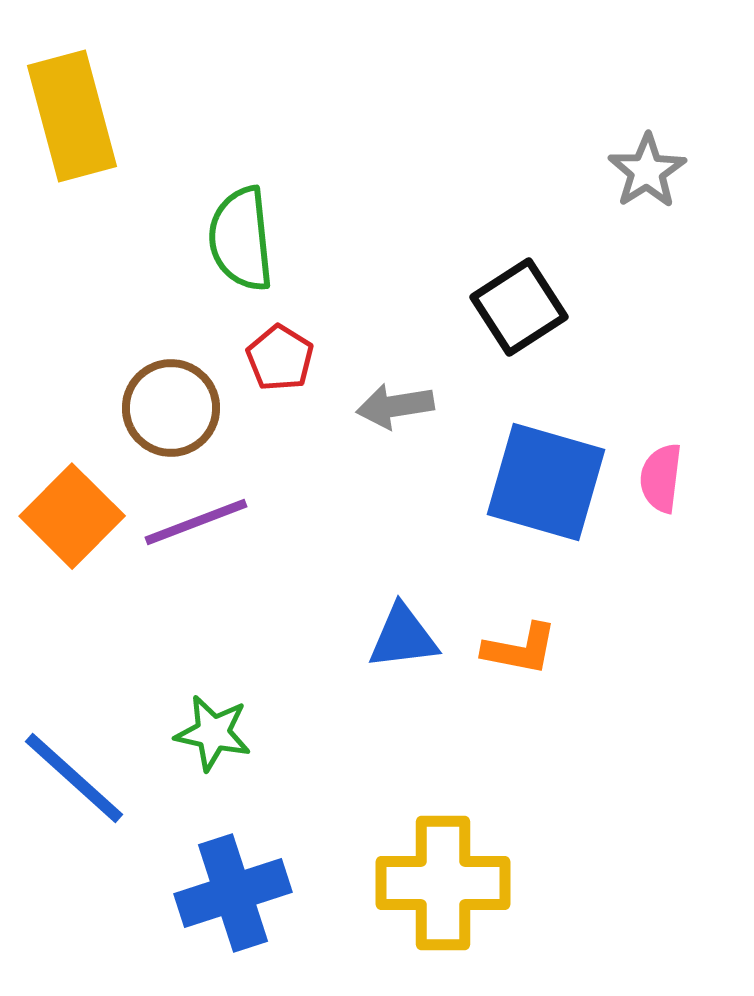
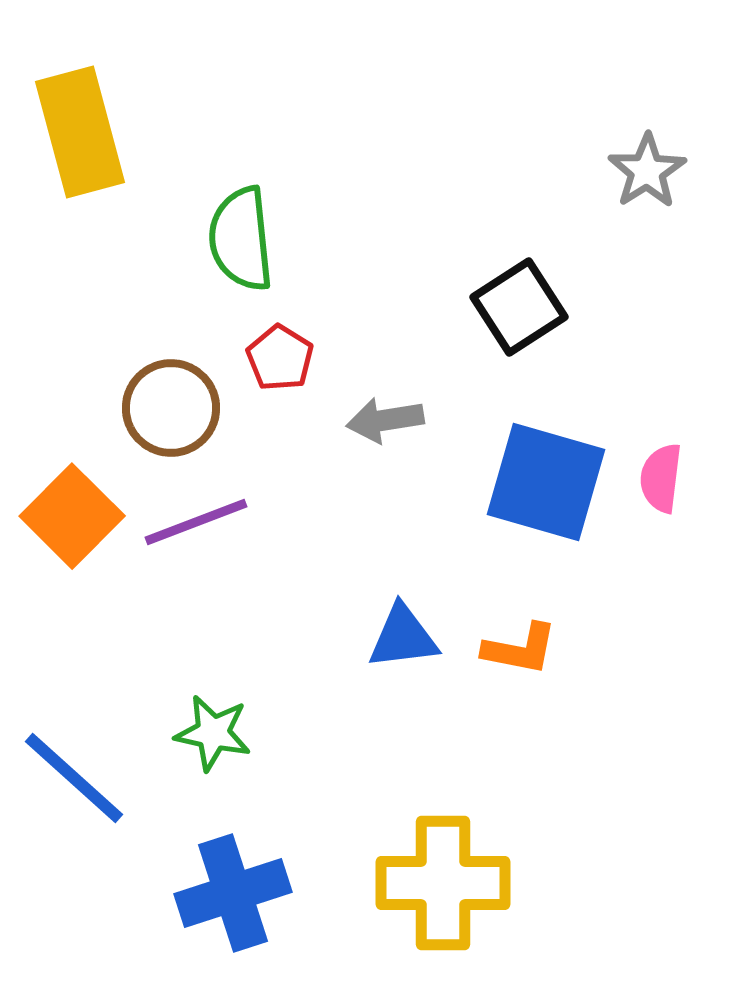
yellow rectangle: moved 8 px right, 16 px down
gray arrow: moved 10 px left, 14 px down
